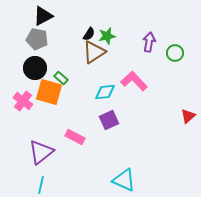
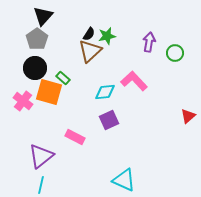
black triangle: rotated 20 degrees counterclockwise
gray pentagon: rotated 25 degrees clockwise
brown triangle: moved 4 px left, 1 px up; rotated 10 degrees counterclockwise
green rectangle: moved 2 px right
purple triangle: moved 4 px down
